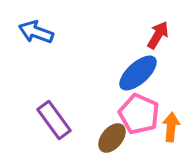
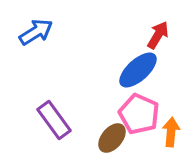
blue arrow: rotated 128 degrees clockwise
blue ellipse: moved 3 px up
orange arrow: moved 5 px down
